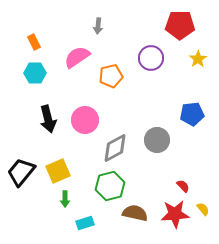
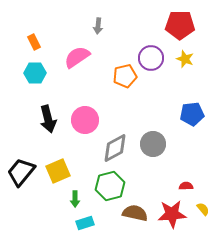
yellow star: moved 13 px left; rotated 18 degrees counterclockwise
orange pentagon: moved 14 px right
gray circle: moved 4 px left, 4 px down
red semicircle: moved 3 px right; rotated 48 degrees counterclockwise
green arrow: moved 10 px right
red star: moved 3 px left
